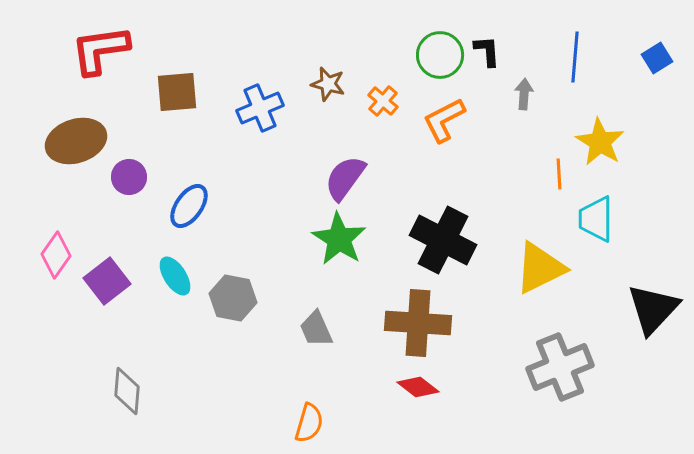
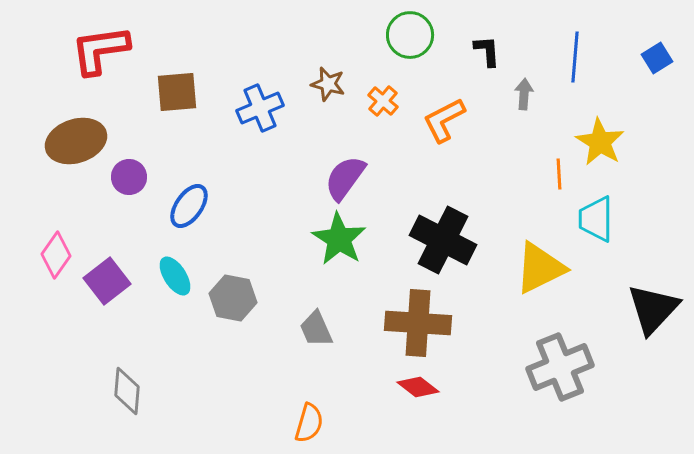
green circle: moved 30 px left, 20 px up
